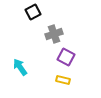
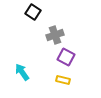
black square: rotated 28 degrees counterclockwise
gray cross: moved 1 px right, 1 px down
cyan arrow: moved 2 px right, 5 px down
